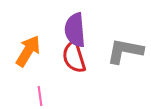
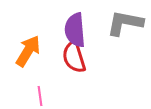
gray L-shape: moved 28 px up
